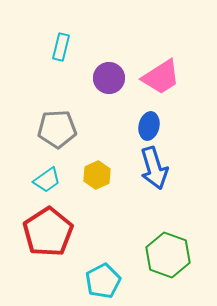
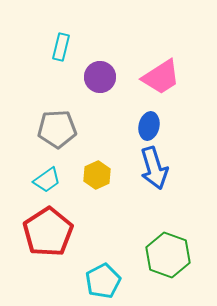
purple circle: moved 9 px left, 1 px up
